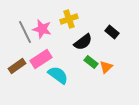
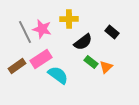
yellow cross: rotated 18 degrees clockwise
